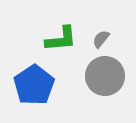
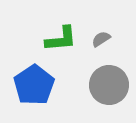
gray semicircle: rotated 18 degrees clockwise
gray circle: moved 4 px right, 9 px down
